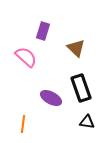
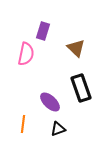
pink semicircle: moved 3 px up; rotated 60 degrees clockwise
purple ellipse: moved 1 px left, 4 px down; rotated 15 degrees clockwise
black triangle: moved 29 px left, 7 px down; rotated 28 degrees counterclockwise
